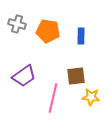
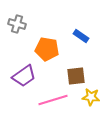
orange pentagon: moved 1 px left, 18 px down
blue rectangle: rotated 56 degrees counterclockwise
pink line: moved 2 px down; rotated 60 degrees clockwise
